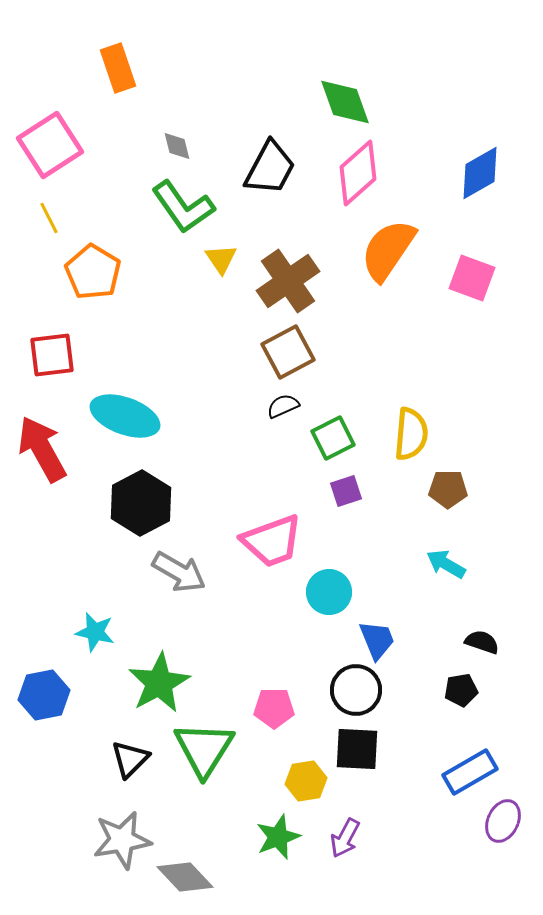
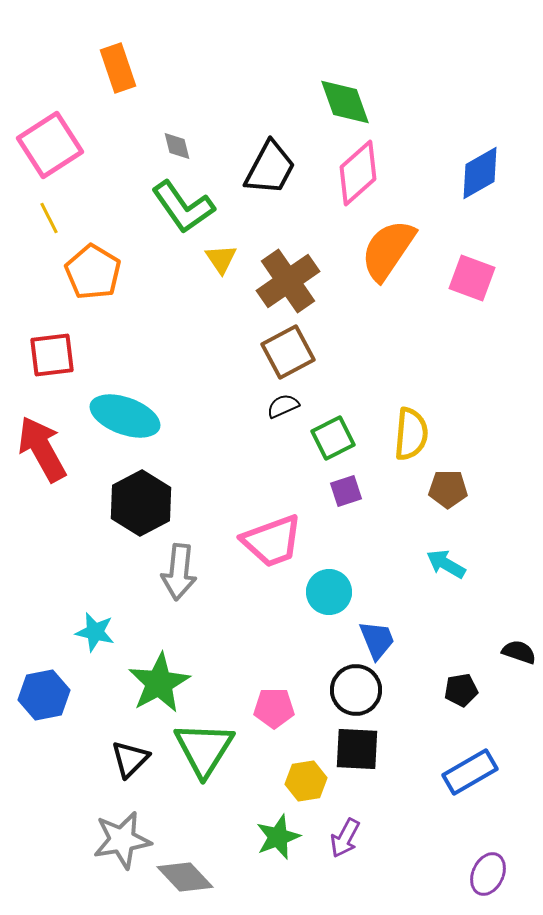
gray arrow at (179, 572): rotated 66 degrees clockwise
black semicircle at (482, 642): moved 37 px right, 10 px down
purple ellipse at (503, 821): moved 15 px left, 53 px down
